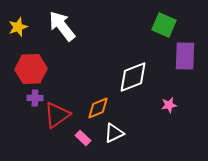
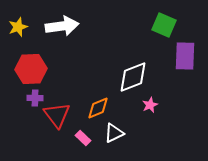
white arrow: rotated 120 degrees clockwise
pink star: moved 19 px left; rotated 14 degrees counterclockwise
red triangle: rotated 32 degrees counterclockwise
